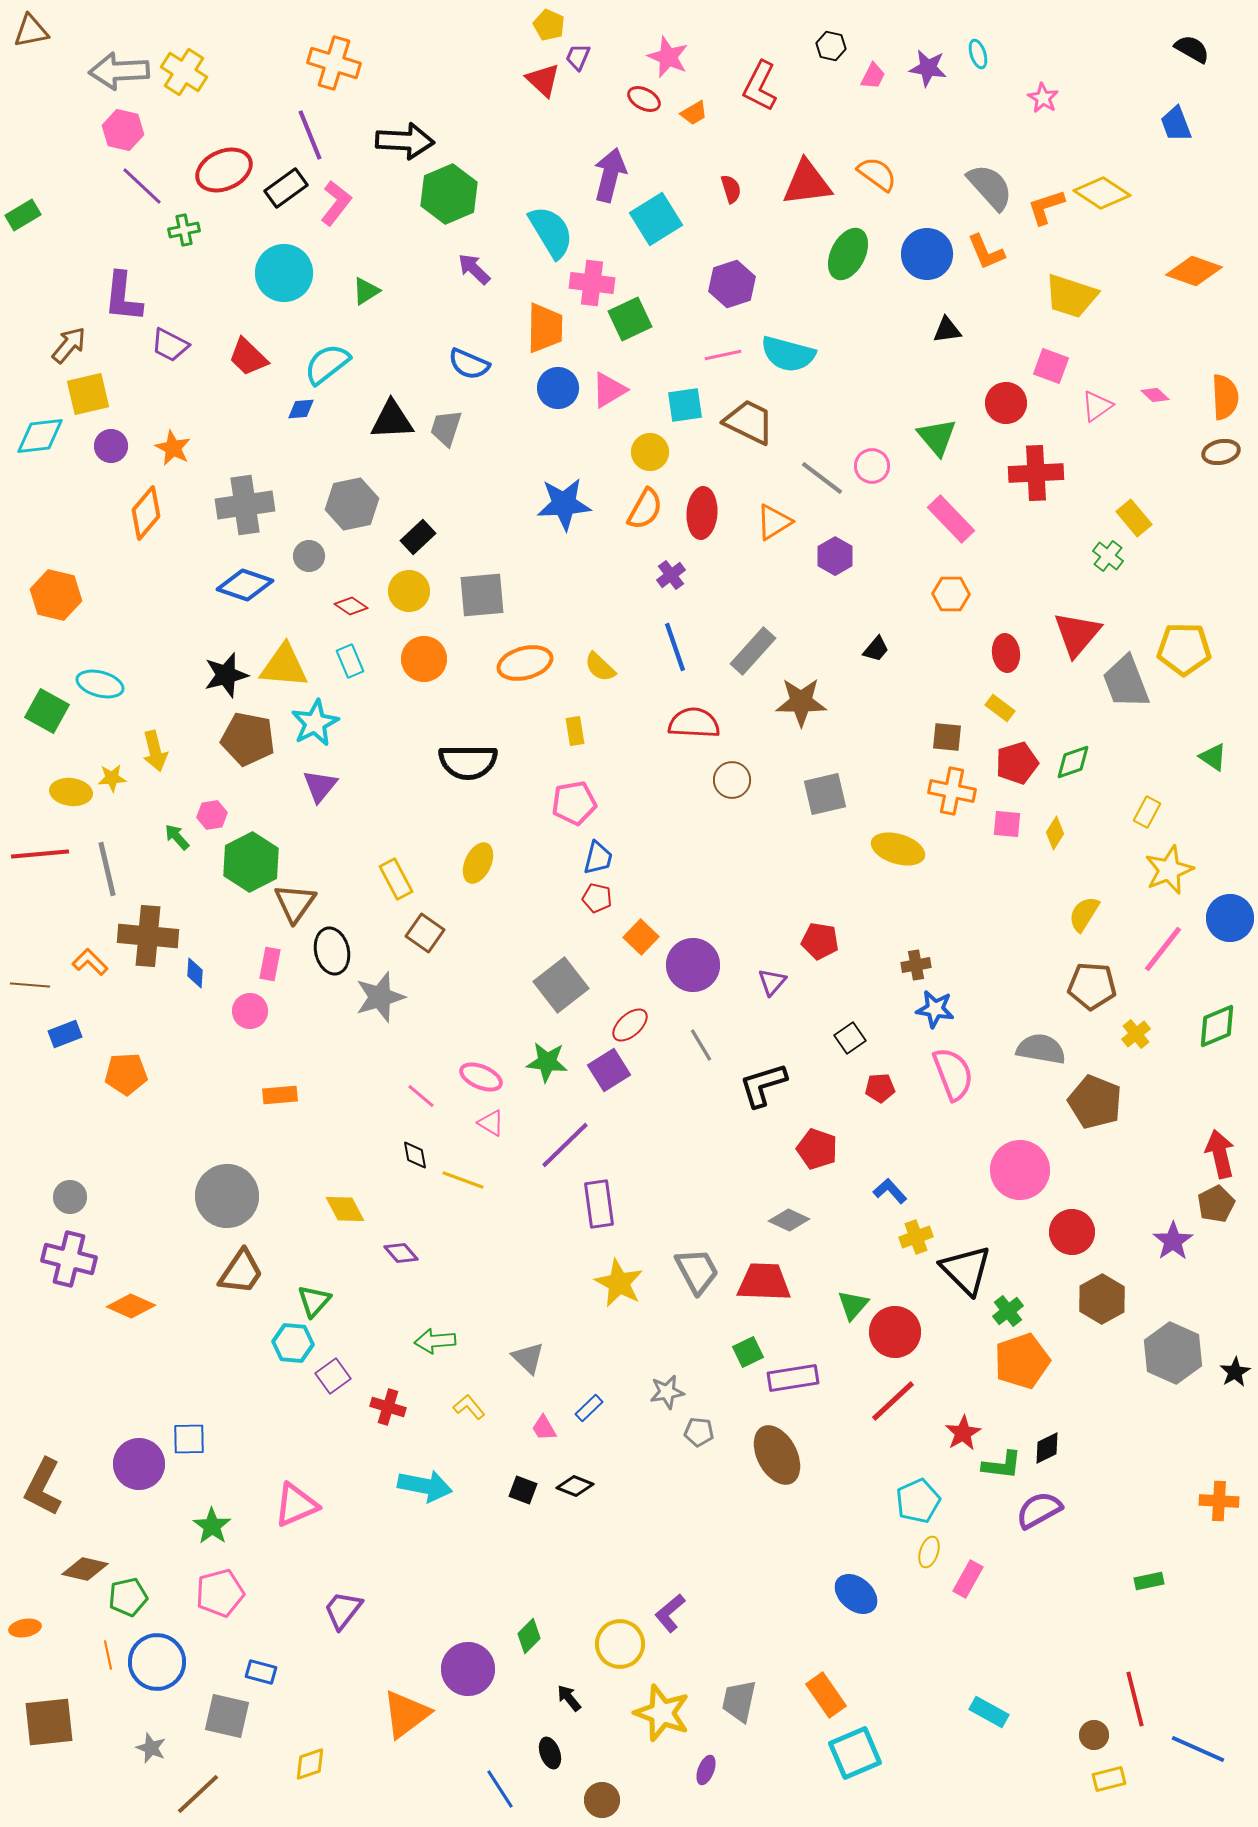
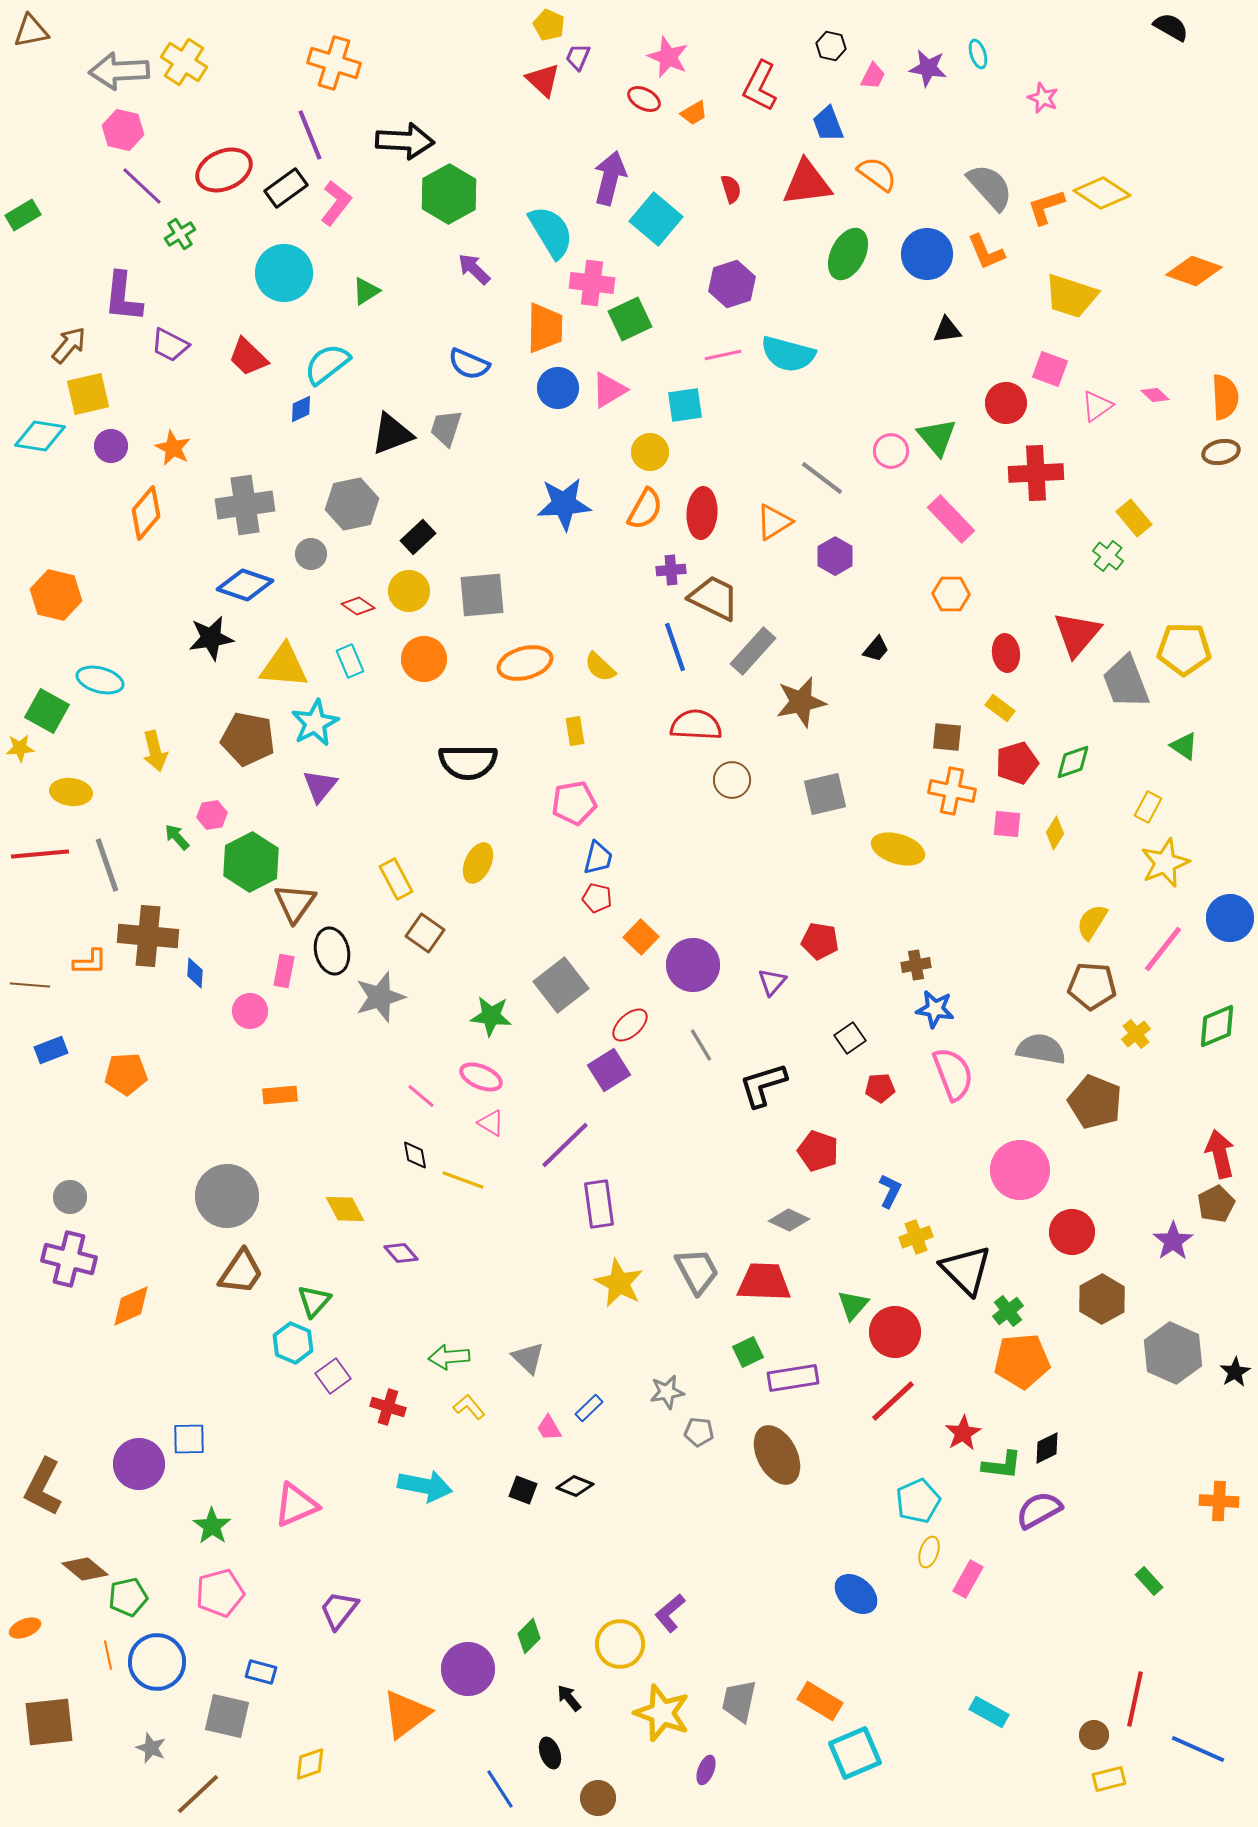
black semicircle at (1192, 49): moved 21 px left, 22 px up
yellow cross at (184, 72): moved 10 px up
pink star at (1043, 98): rotated 8 degrees counterclockwise
blue trapezoid at (1176, 124): moved 348 px left
purple arrow at (610, 175): moved 3 px down
green hexagon at (449, 194): rotated 6 degrees counterclockwise
cyan square at (656, 219): rotated 18 degrees counterclockwise
green cross at (184, 230): moved 4 px left, 4 px down; rotated 20 degrees counterclockwise
pink square at (1051, 366): moved 1 px left, 3 px down
blue diamond at (301, 409): rotated 20 degrees counterclockwise
black triangle at (392, 420): moved 14 px down; rotated 18 degrees counterclockwise
brown trapezoid at (749, 422): moved 35 px left, 176 px down
cyan diamond at (40, 436): rotated 15 degrees clockwise
pink circle at (872, 466): moved 19 px right, 15 px up
gray circle at (309, 556): moved 2 px right, 2 px up
purple cross at (671, 575): moved 5 px up; rotated 32 degrees clockwise
red diamond at (351, 606): moved 7 px right
black star at (226, 675): moved 15 px left, 37 px up; rotated 6 degrees clockwise
cyan ellipse at (100, 684): moved 4 px up
brown star at (801, 702): rotated 12 degrees counterclockwise
red semicircle at (694, 723): moved 2 px right, 2 px down
green triangle at (1213, 757): moved 29 px left, 11 px up
yellow star at (112, 778): moved 92 px left, 30 px up
yellow rectangle at (1147, 812): moved 1 px right, 5 px up
gray line at (107, 869): moved 4 px up; rotated 6 degrees counterclockwise
yellow star at (1169, 870): moved 4 px left, 7 px up
yellow semicircle at (1084, 914): moved 8 px right, 8 px down
orange L-shape at (90, 962): rotated 135 degrees clockwise
pink rectangle at (270, 964): moved 14 px right, 7 px down
blue rectangle at (65, 1034): moved 14 px left, 16 px down
green star at (547, 1062): moved 56 px left, 46 px up
red pentagon at (817, 1149): moved 1 px right, 2 px down
blue L-shape at (890, 1191): rotated 68 degrees clockwise
orange diamond at (131, 1306): rotated 48 degrees counterclockwise
green arrow at (435, 1341): moved 14 px right, 16 px down
cyan hexagon at (293, 1343): rotated 18 degrees clockwise
orange pentagon at (1022, 1361): rotated 14 degrees clockwise
pink trapezoid at (544, 1428): moved 5 px right
brown diamond at (85, 1569): rotated 27 degrees clockwise
green rectangle at (1149, 1581): rotated 60 degrees clockwise
purple trapezoid at (343, 1610): moved 4 px left
orange ellipse at (25, 1628): rotated 12 degrees counterclockwise
orange rectangle at (826, 1695): moved 6 px left, 6 px down; rotated 24 degrees counterclockwise
red line at (1135, 1699): rotated 26 degrees clockwise
brown circle at (602, 1800): moved 4 px left, 2 px up
